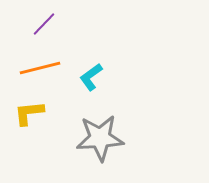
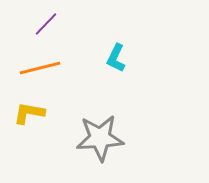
purple line: moved 2 px right
cyan L-shape: moved 25 px right, 19 px up; rotated 28 degrees counterclockwise
yellow L-shape: rotated 16 degrees clockwise
